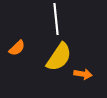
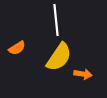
white line: moved 1 px down
orange semicircle: rotated 12 degrees clockwise
